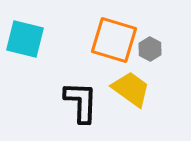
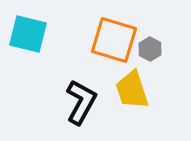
cyan square: moved 3 px right, 5 px up
yellow trapezoid: moved 1 px right, 1 px down; rotated 144 degrees counterclockwise
black L-shape: rotated 27 degrees clockwise
